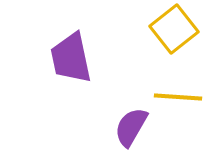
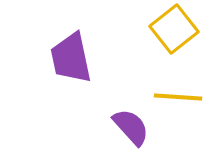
purple semicircle: rotated 108 degrees clockwise
